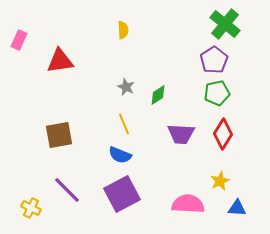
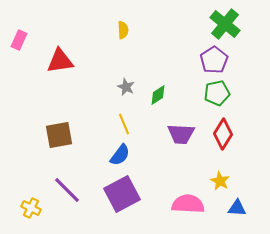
blue semicircle: rotated 75 degrees counterclockwise
yellow star: rotated 18 degrees counterclockwise
